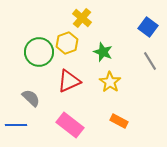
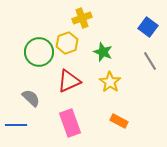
yellow cross: rotated 30 degrees clockwise
pink rectangle: moved 2 px up; rotated 32 degrees clockwise
